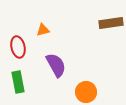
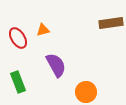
red ellipse: moved 9 px up; rotated 20 degrees counterclockwise
green rectangle: rotated 10 degrees counterclockwise
